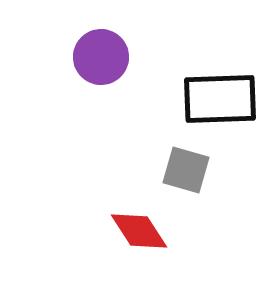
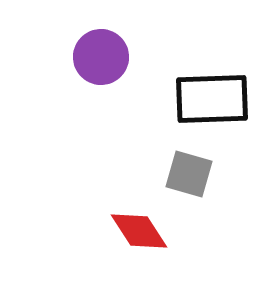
black rectangle: moved 8 px left
gray square: moved 3 px right, 4 px down
